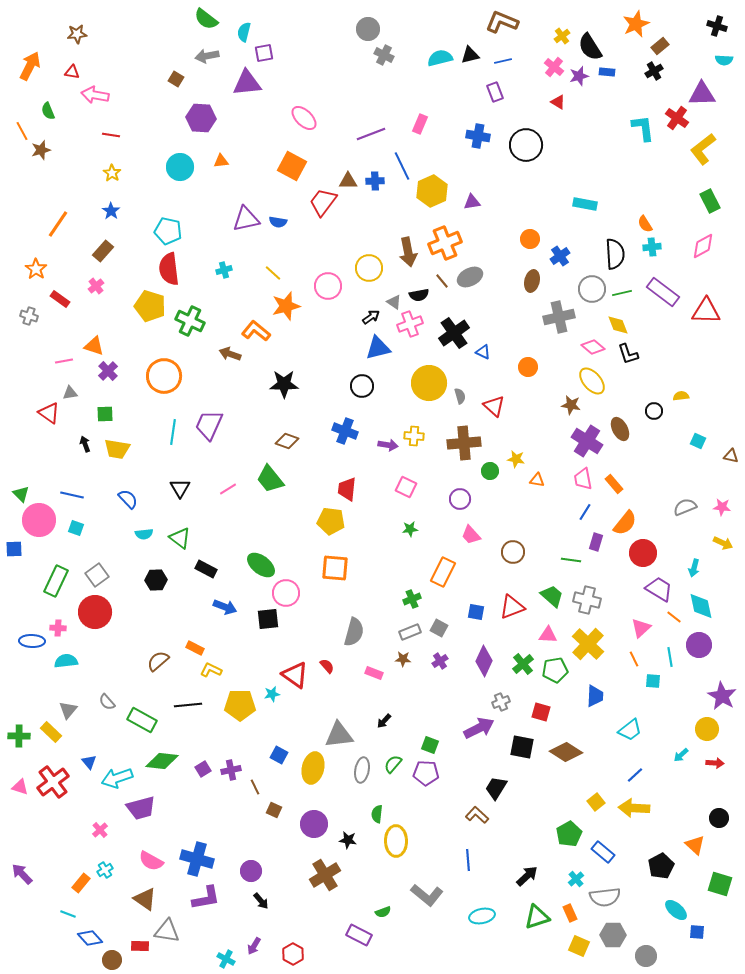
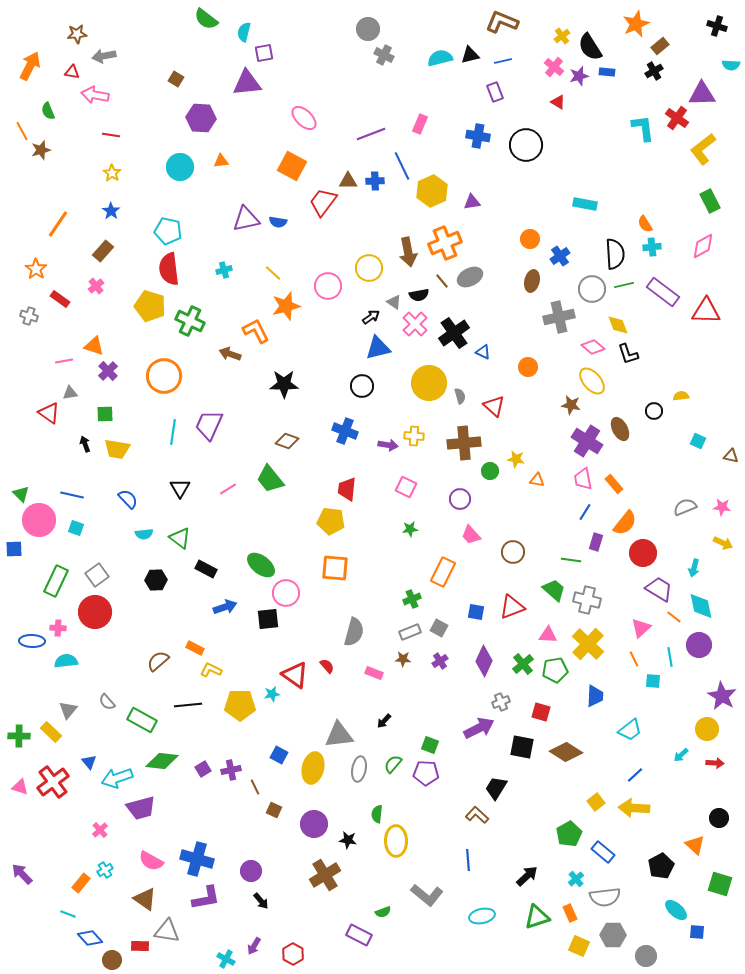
gray arrow at (207, 56): moved 103 px left
cyan semicircle at (724, 60): moved 7 px right, 5 px down
green line at (622, 293): moved 2 px right, 8 px up
pink cross at (410, 324): moved 5 px right; rotated 25 degrees counterclockwise
orange L-shape at (256, 331): rotated 24 degrees clockwise
green trapezoid at (552, 596): moved 2 px right, 6 px up
blue arrow at (225, 607): rotated 40 degrees counterclockwise
gray ellipse at (362, 770): moved 3 px left, 1 px up
